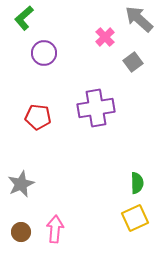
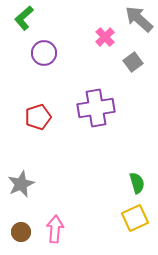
red pentagon: rotated 25 degrees counterclockwise
green semicircle: rotated 15 degrees counterclockwise
